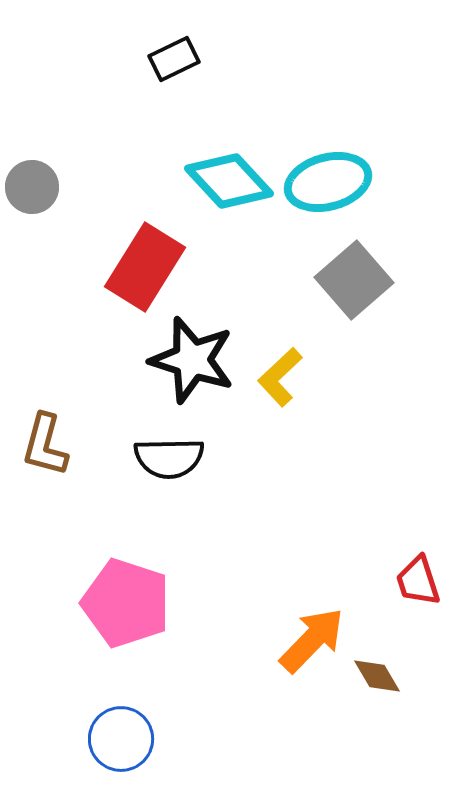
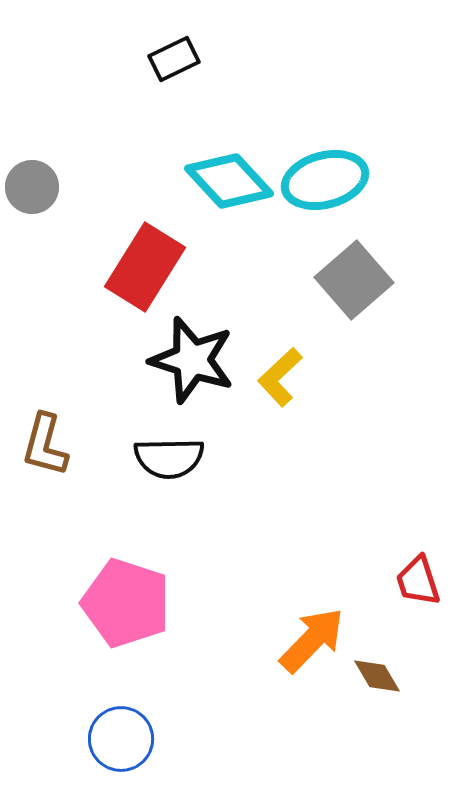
cyan ellipse: moved 3 px left, 2 px up
